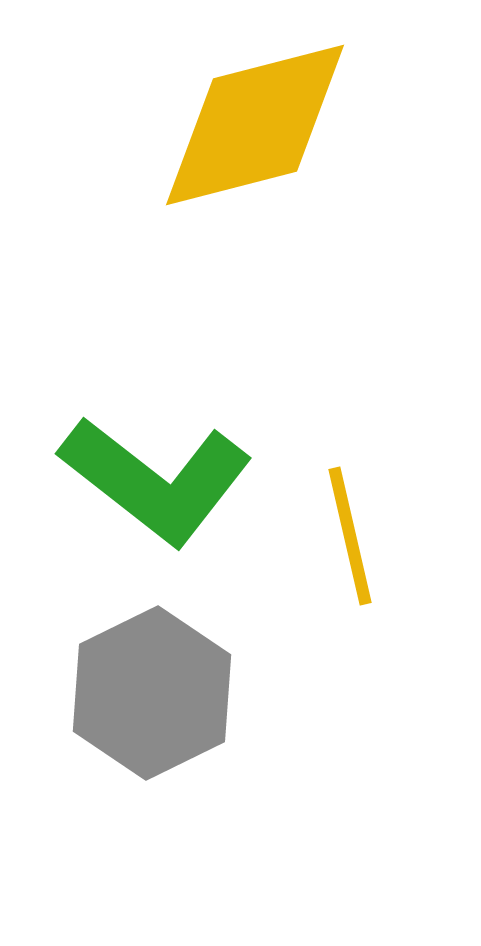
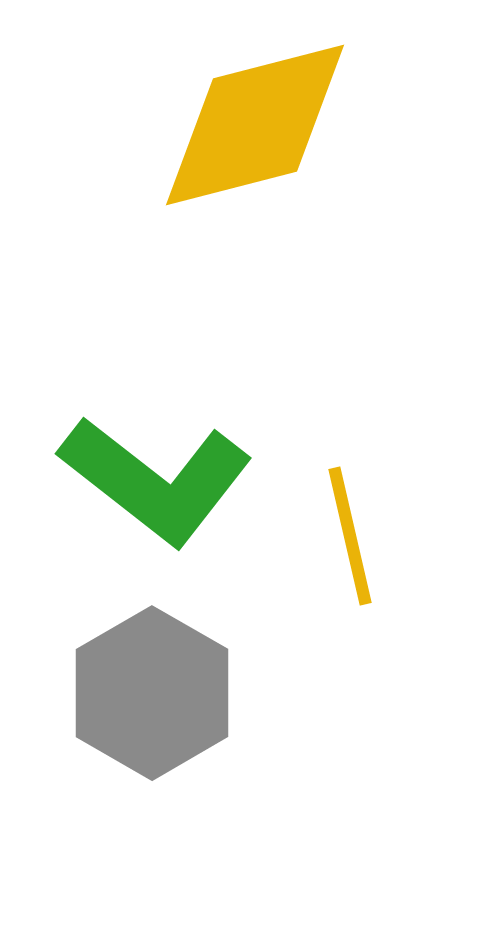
gray hexagon: rotated 4 degrees counterclockwise
